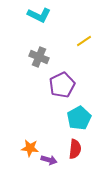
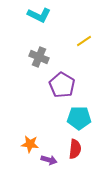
purple pentagon: rotated 15 degrees counterclockwise
cyan pentagon: rotated 30 degrees clockwise
orange star: moved 4 px up
